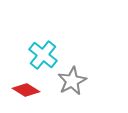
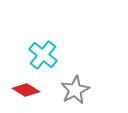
gray star: moved 3 px right, 9 px down
